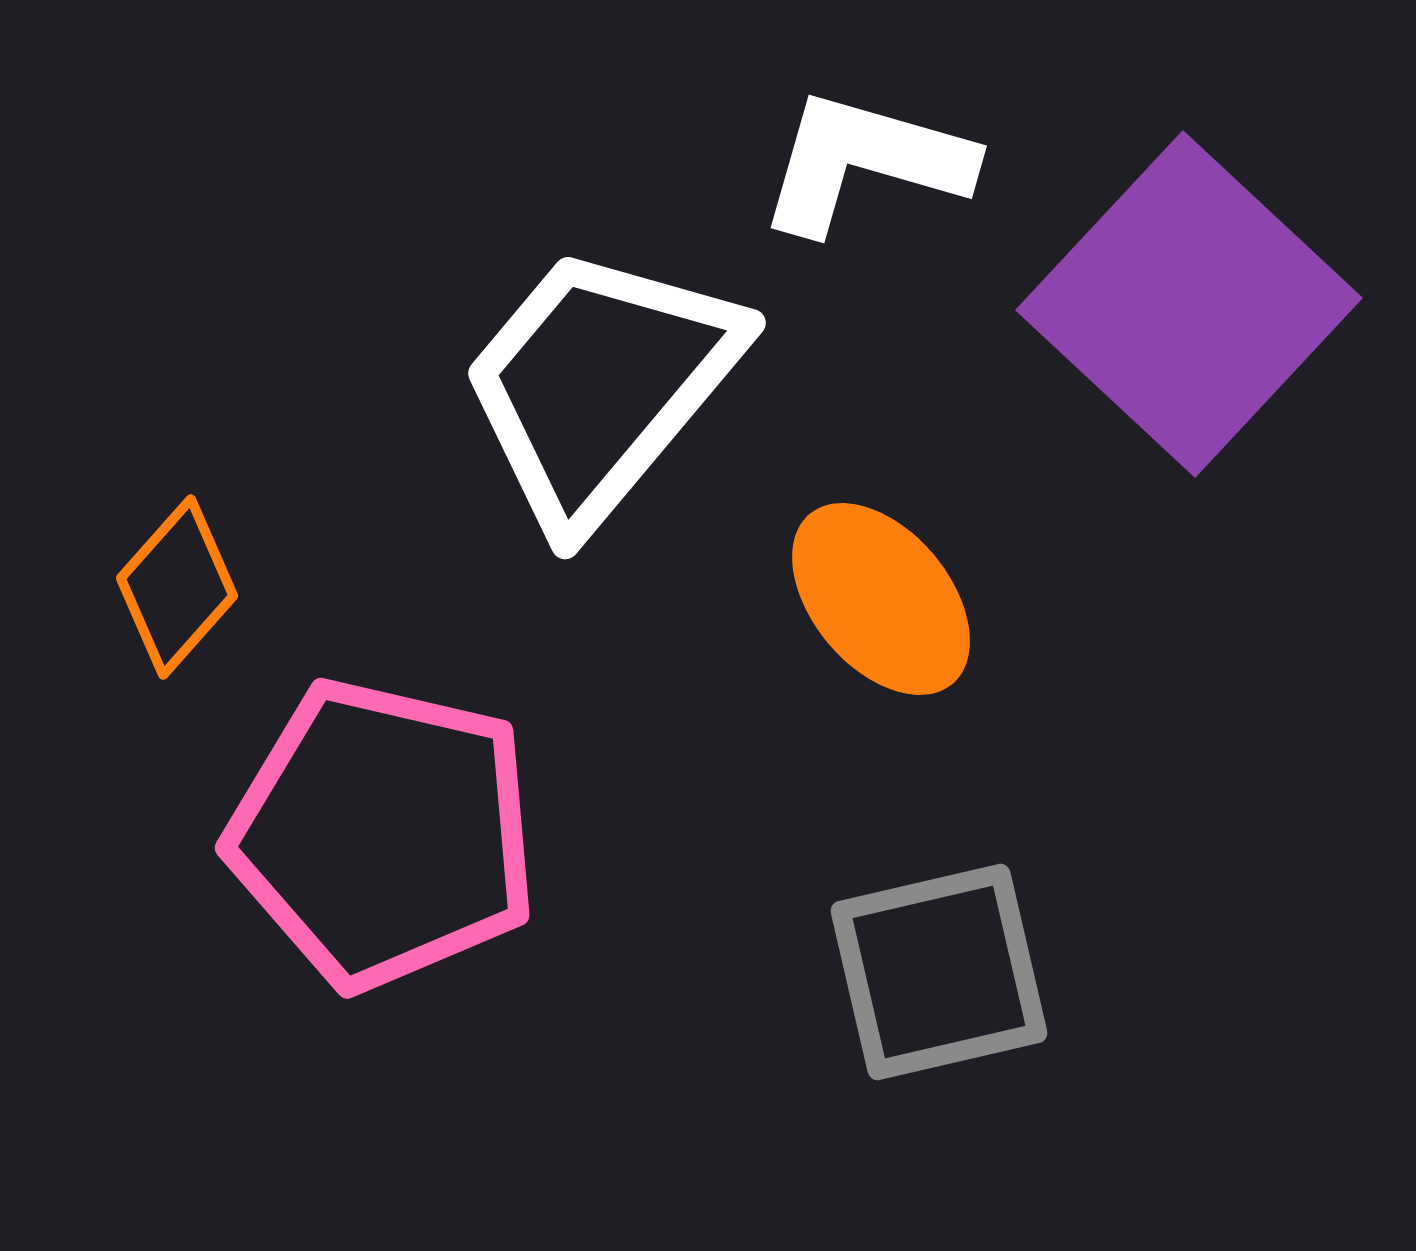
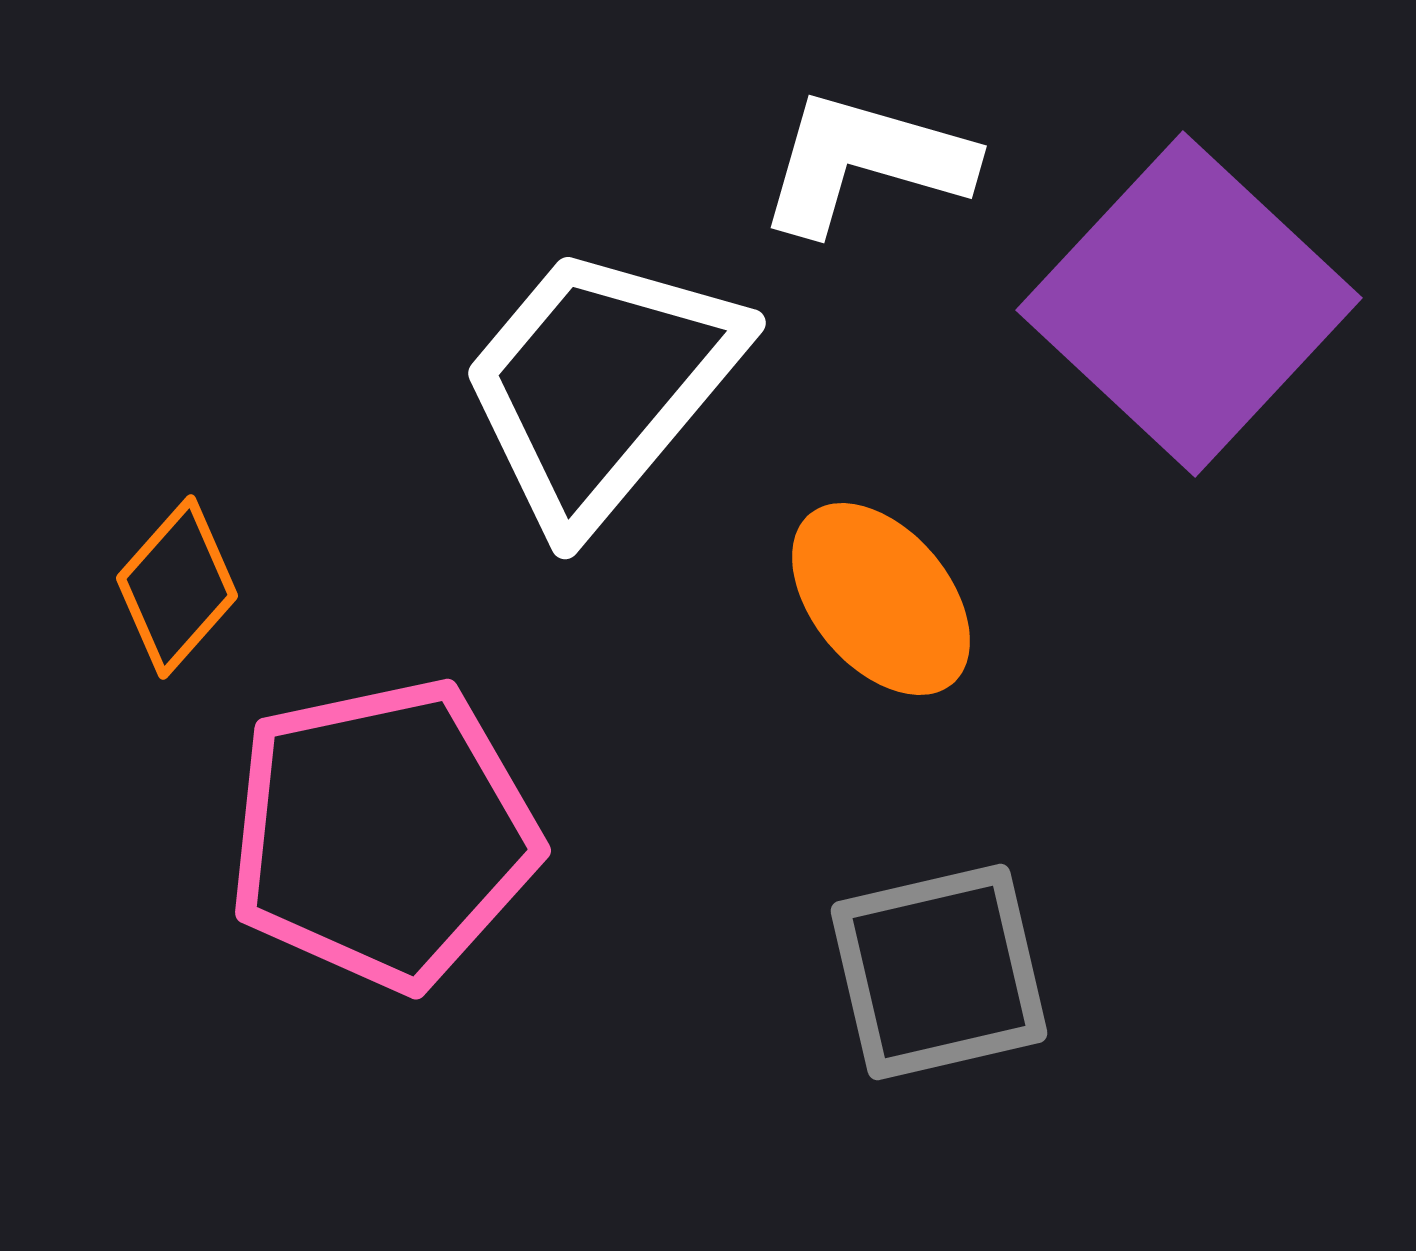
pink pentagon: rotated 25 degrees counterclockwise
